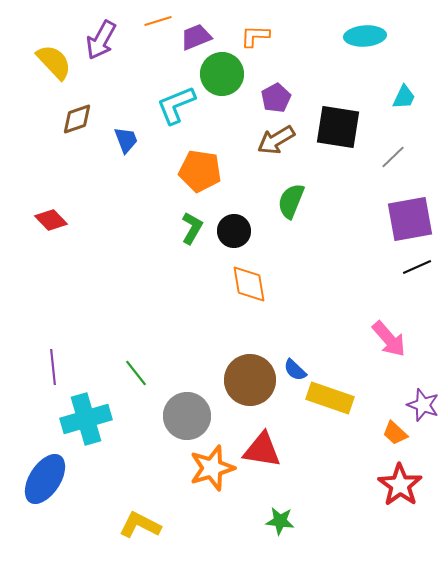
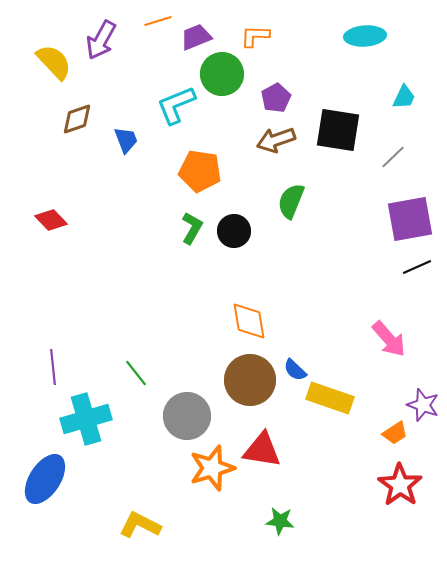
black square: moved 3 px down
brown arrow: rotated 12 degrees clockwise
orange diamond: moved 37 px down
orange trapezoid: rotated 76 degrees counterclockwise
